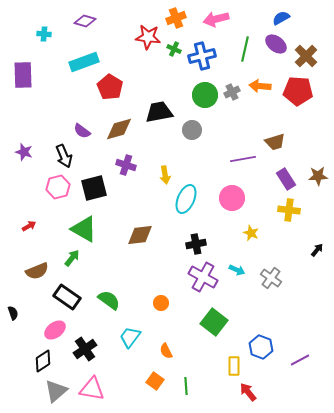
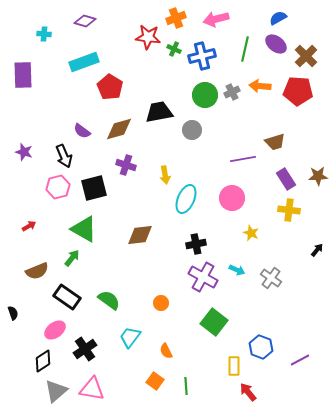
blue semicircle at (281, 18): moved 3 px left
